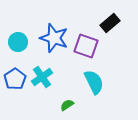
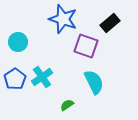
blue star: moved 9 px right, 19 px up
